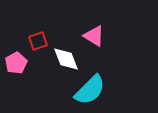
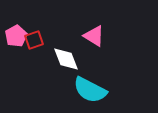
red square: moved 4 px left, 1 px up
pink pentagon: moved 27 px up
cyan semicircle: rotated 72 degrees clockwise
